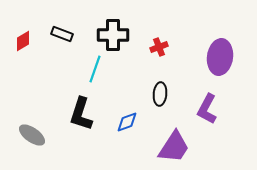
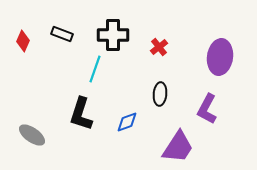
red diamond: rotated 35 degrees counterclockwise
red cross: rotated 18 degrees counterclockwise
purple trapezoid: moved 4 px right
